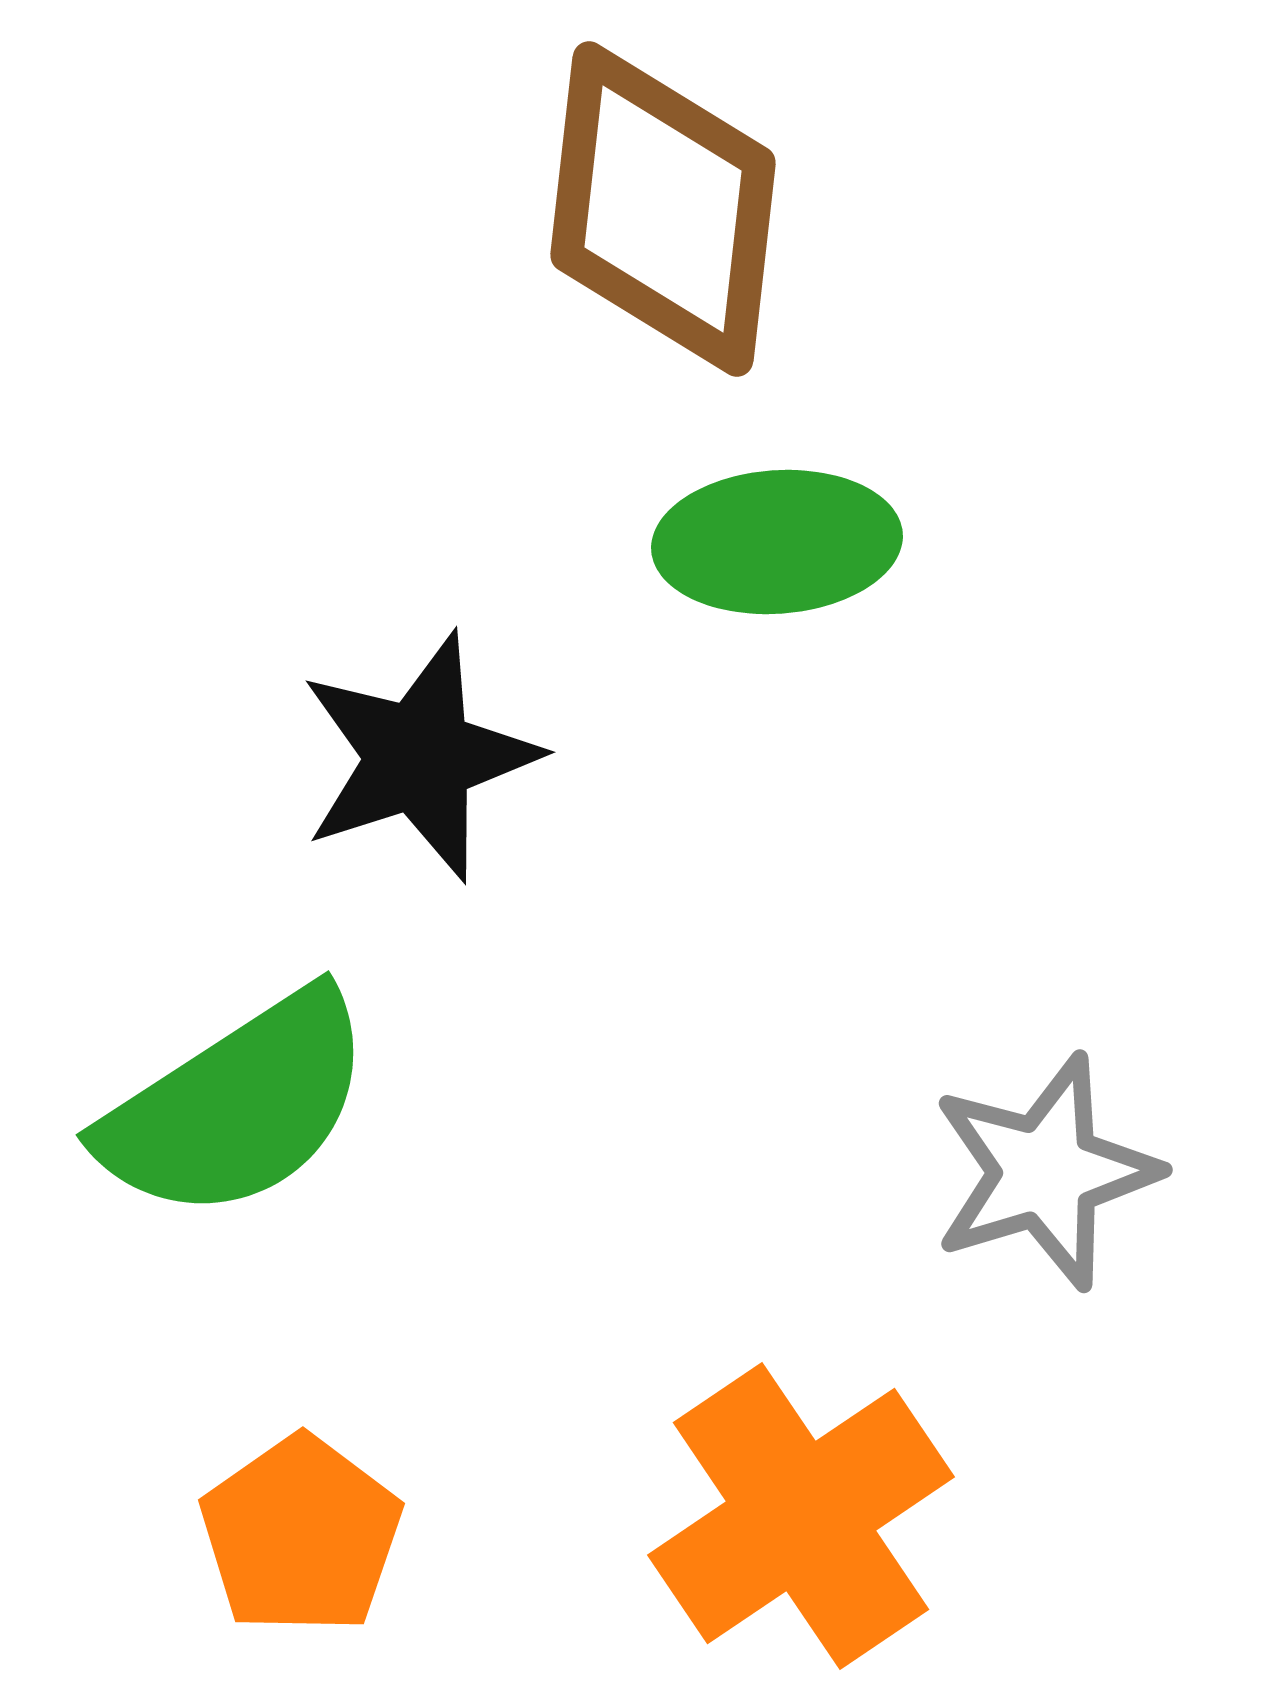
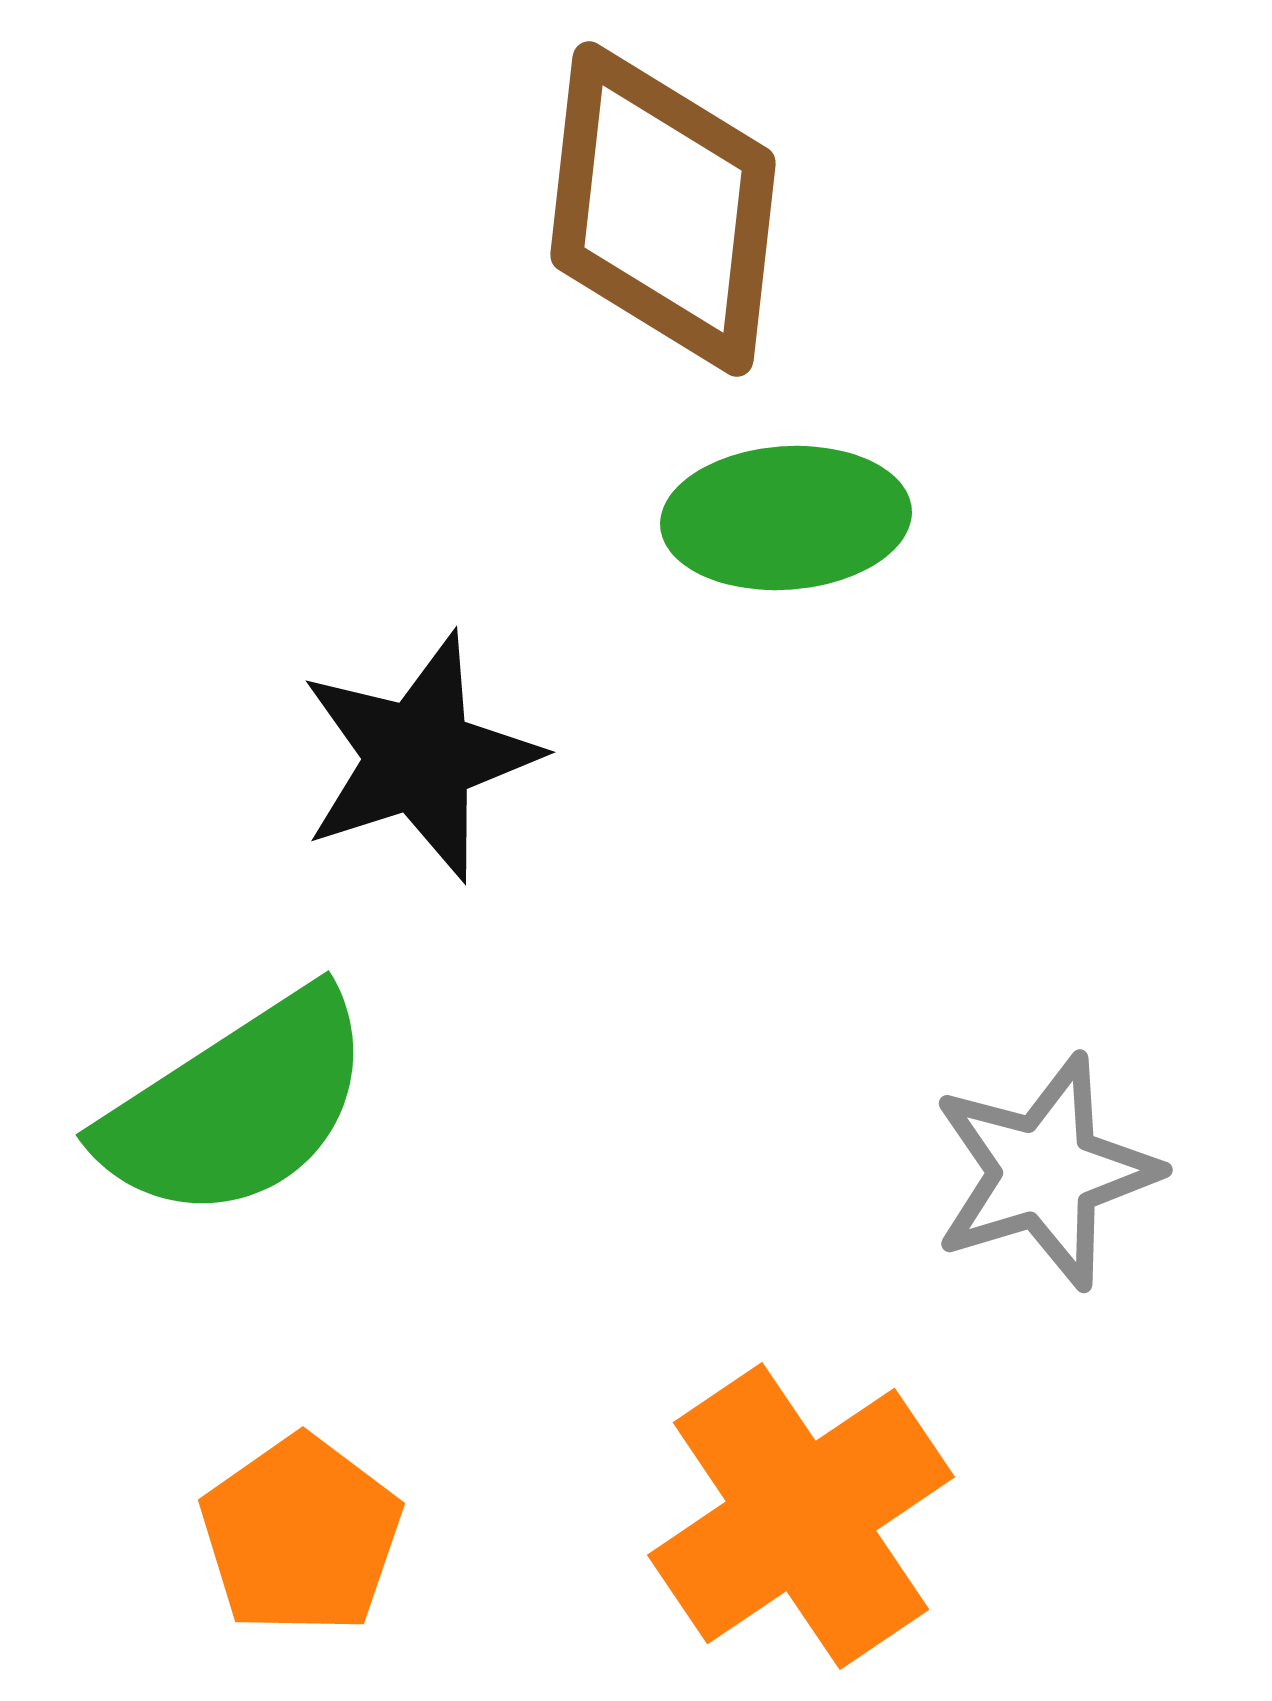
green ellipse: moved 9 px right, 24 px up
